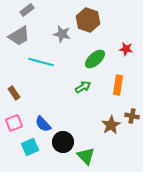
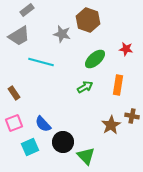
green arrow: moved 2 px right
